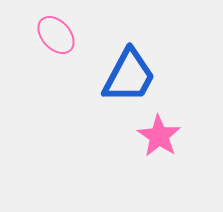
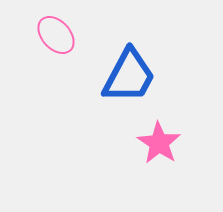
pink star: moved 7 px down
